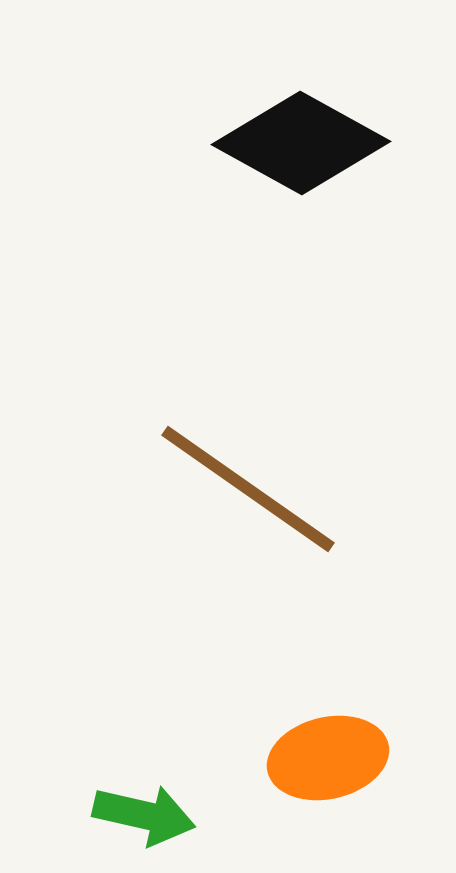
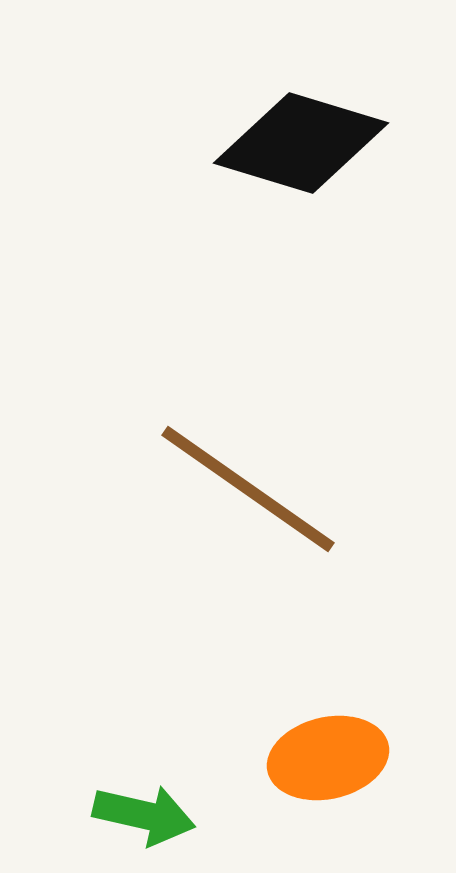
black diamond: rotated 12 degrees counterclockwise
